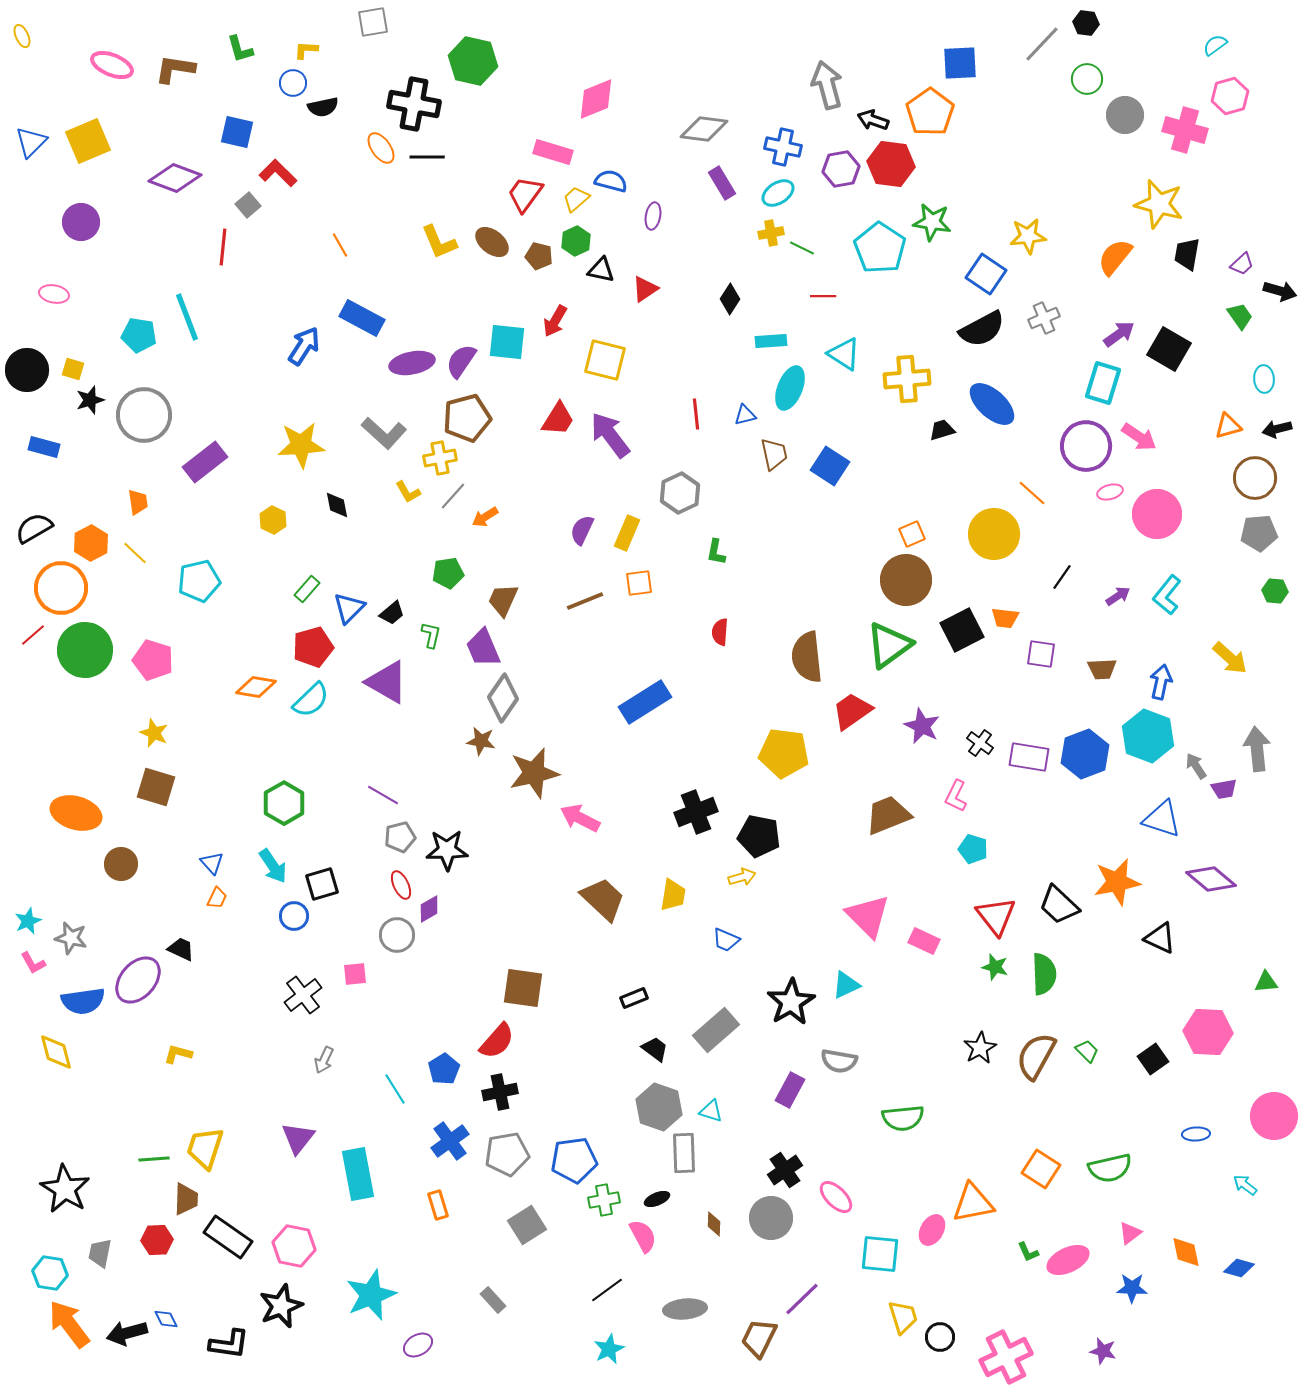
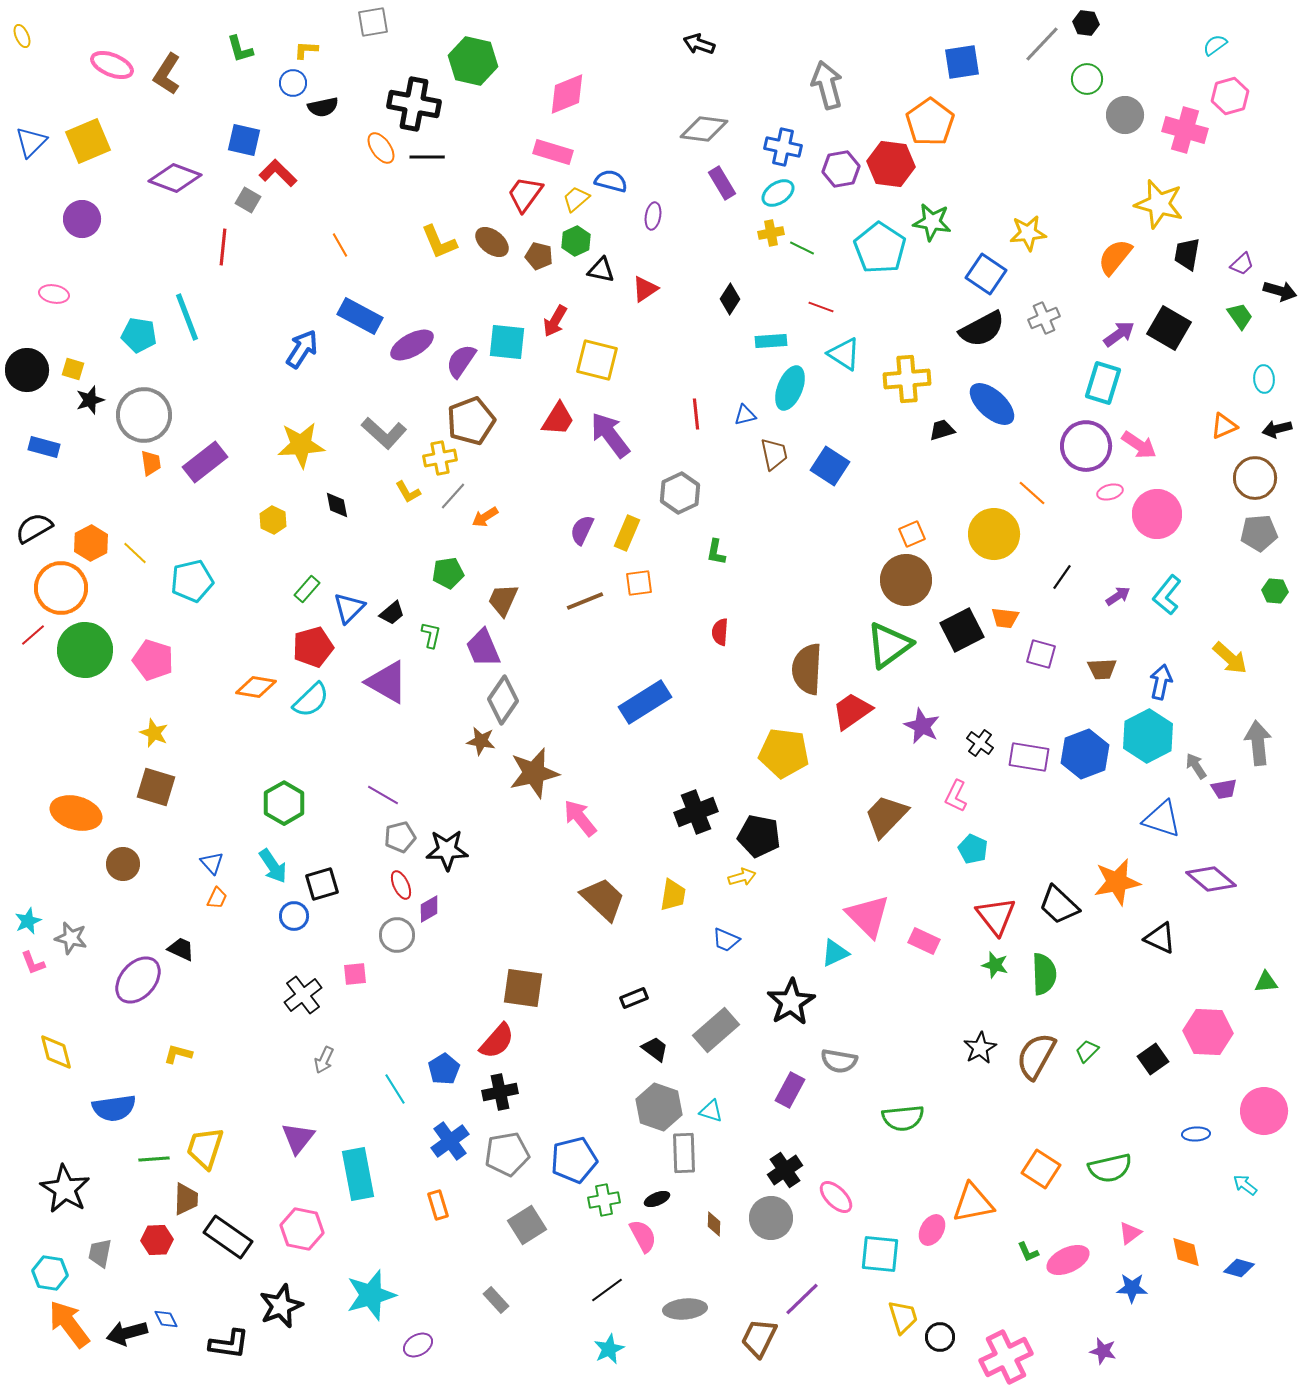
blue square at (960, 63): moved 2 px right, 1 px up; rotated 6 degrees counterclockwise
brown L-shape at (175, 69): moved 8 px left, 5 px down; rotated 66 degrees counterclockwise
pink diamond at (596, 99): moved 29 px left, 5 px up
orange pentagon at (930, 112): moved 10 px down
black arrow at (873, 120): moved 174 px left, 76 px up
blue square at (237, 132): moved 7 px right, 8 px down
gray square at (248, 205): moved 5 px up; rotated 20 degrees counterclockwise
purple circle at (81, 222): moved 1 px right, 3 px up
yellow star at (1028, 236): moved 3 px up
red line at (823, 296): moved 2 px left, 11 px down; rotated 20 degrees clockwise
blue rectangle at (362, 318): moved 2 px left, 2 px up
blue arrow at (304, 346): moved 2 px left, 3 px down
black square at (1169, 349): moved 21 px up
yellow square at (605, 360): moved 8 px left
purple ellipse at (412, 363): moved 18 px up; rotated 18 degrees counterclockwise
brown pentagon at (467, 418): moved 4 px right, 3 px down; rotated 6 degrees counterclockwise
orange triangle at (1228, 426): moved 4 px left; rotated 8 degrees counterclockwise
pink arrow at (1139, 437): moved 8 px down
orange trapezoid at (138, 502): moved 13 px right, 39 px up
cyan pentagon at (199, 581): moved 7 px left
purple square at (1041, 654): rotated 8 degrees clockwise
brown semicircle at (807, 657): moved 12 px down; rotated 9 degrees clockwise
gray diamond at (503, 698): moved 2 px down
cyan hexagon at (1148, 736): rotated 12 degrees clockwise
gray arrow at (1257, 749): moved 1 px right, 6 px up
brown trapezoid at (888, 815): moved 2 px left, 1 px down; rotated 24 degrees counterclockwise
pink arrow at (580, 818): rotated 24 degrees clockwise
cyan pentagon at (973, 849): rotated 8 degrees clockwise
brown circle at (121, 864): moved 2 px right
pink L-shape at (33, 963): rotated 8 degrees clockwise
green star at (995, 967): moved 2 px up
cyan triangle at (846, 985): moved 11 px left, 32 px up
blue semicircle at (83, 1001): moved 31 px right, 107 px down
green trapezoid at (1087, 1051): rotated 90 degrees counterclockwise
pink circle at (1274, 1116): moved 10 px left, 5 px up
blue pentagon at (574, 1160): rotated 6 degrees counterclockwise
pink hexagon at (294, 1246): moved 8 px right, 17 px up
cyan star at (371, 1295): rotated 6 degrees clockwise
gray rectangle at (493, 1300): moved 3 px right
